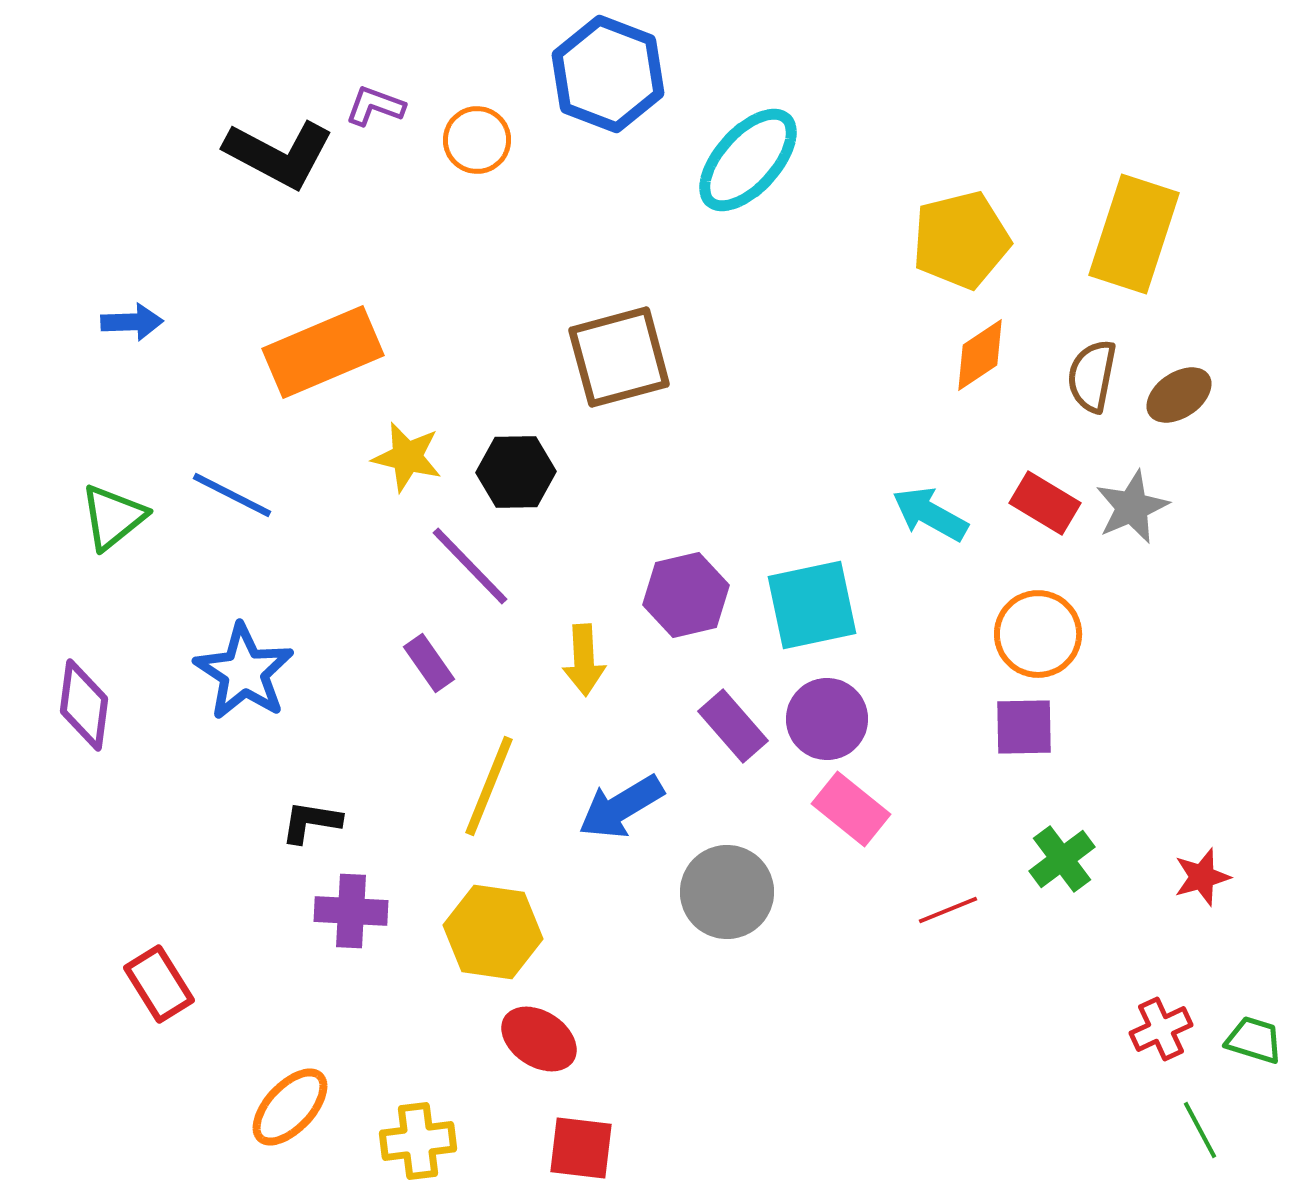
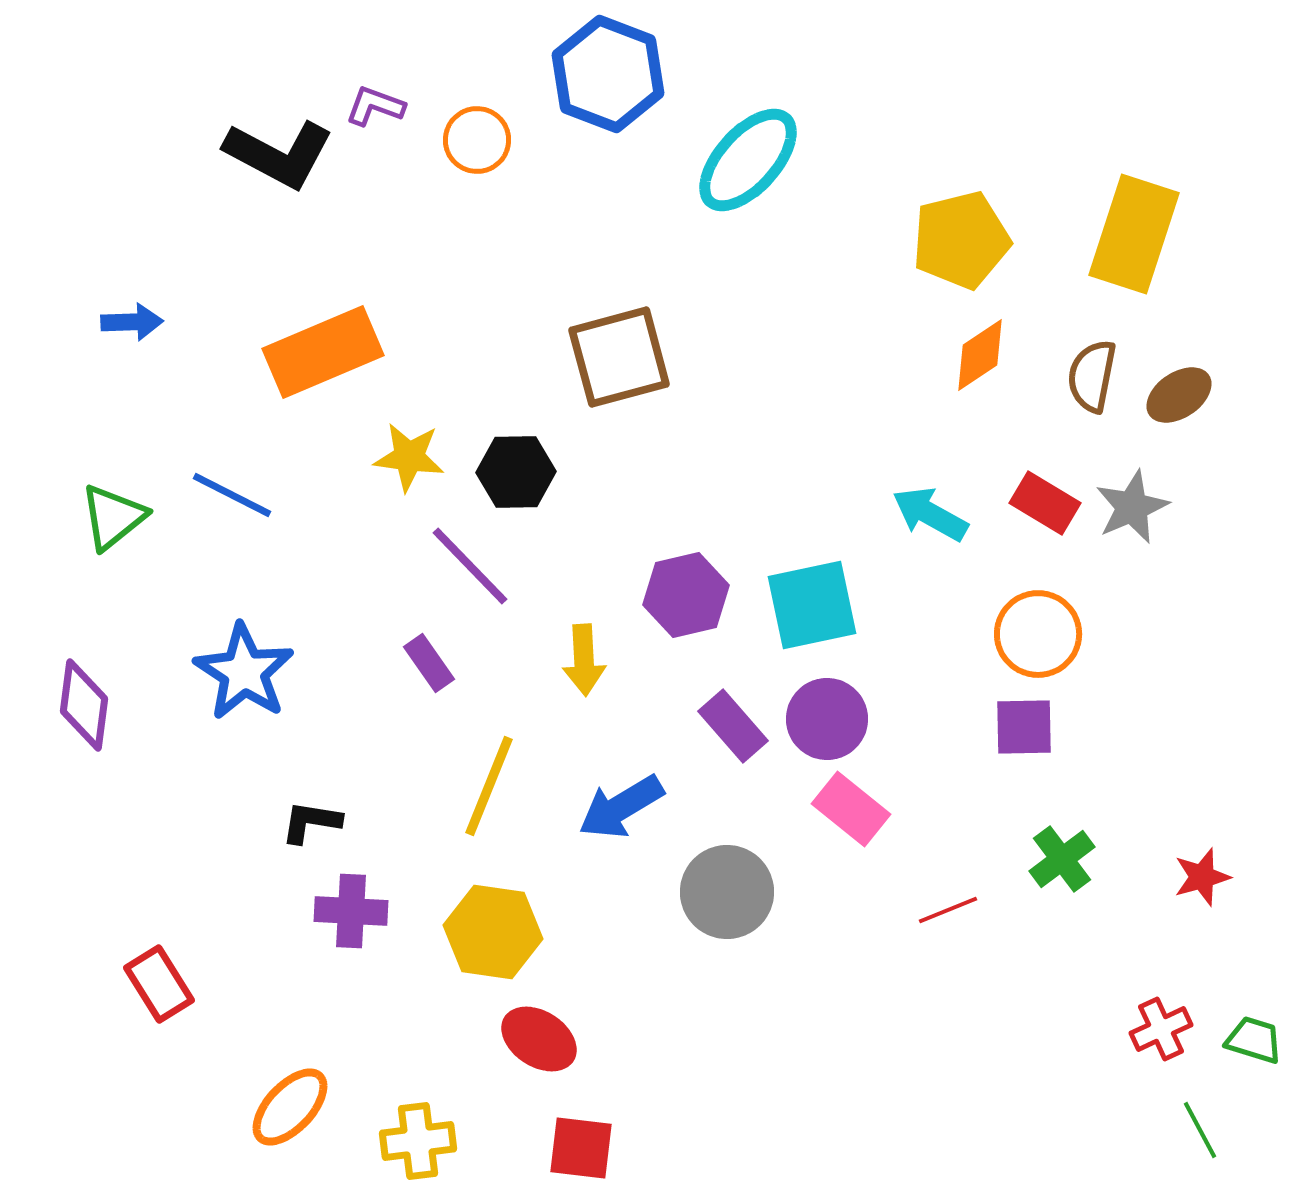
yellow star at (407, 457): moved 2 px right; rotated 6 degrees counterclockwise
